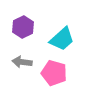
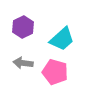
gray arrow: moved 1 px right, 1 px down
pink pentagon: moved 1 px right, 1 px up
